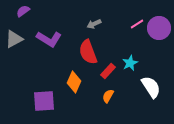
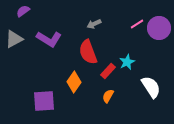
cyan star: moved 3 px left, 1 px up
orange diamond: rotated 10 degrees clockwise
